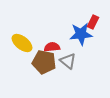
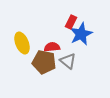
red rectangle: moved 22 px left
blue star: rotated 20 degrees counterclockwise
yellow ellipse: rotated 30 degrees clockwise
